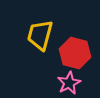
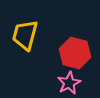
yellow trapezoid: moved 15 px left
